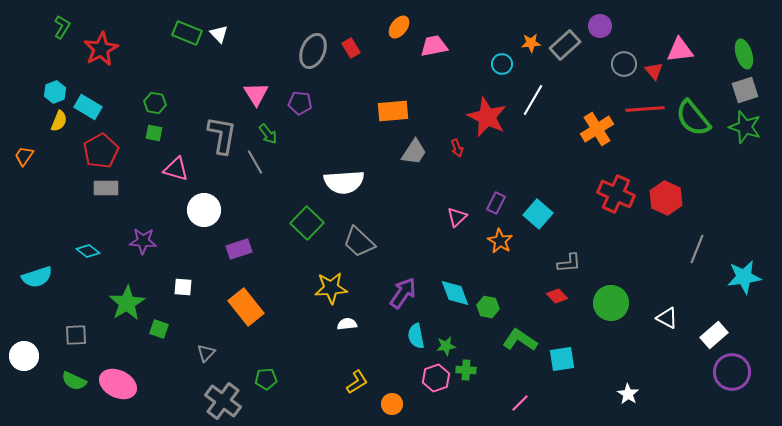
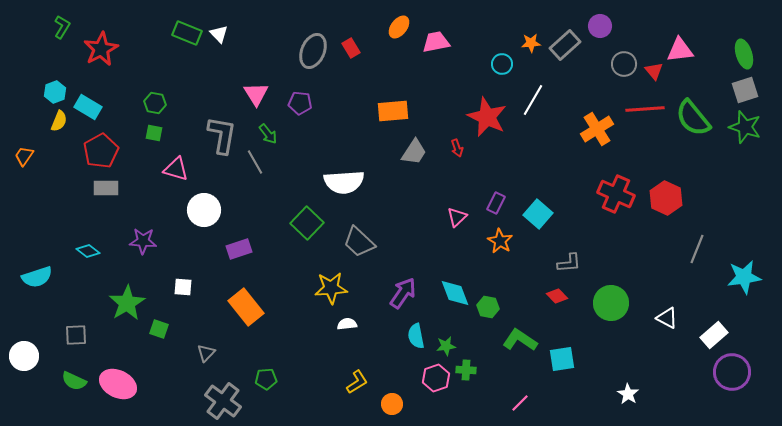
pink trapezoid at (434, 46): moved 2 px right, 4 px up
